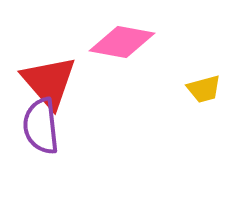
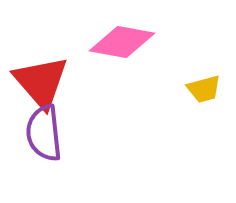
red triangle: moved 8 px left
purple semicircle: moved 3 px right, 7 px down
